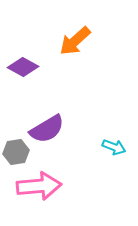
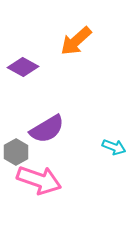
orange arrow: moved 1 px right
gray hexagon: rotated 20 degrees counterclockwise
pink arrow: moved 6 px up; rotated 24 degrees clockwise
